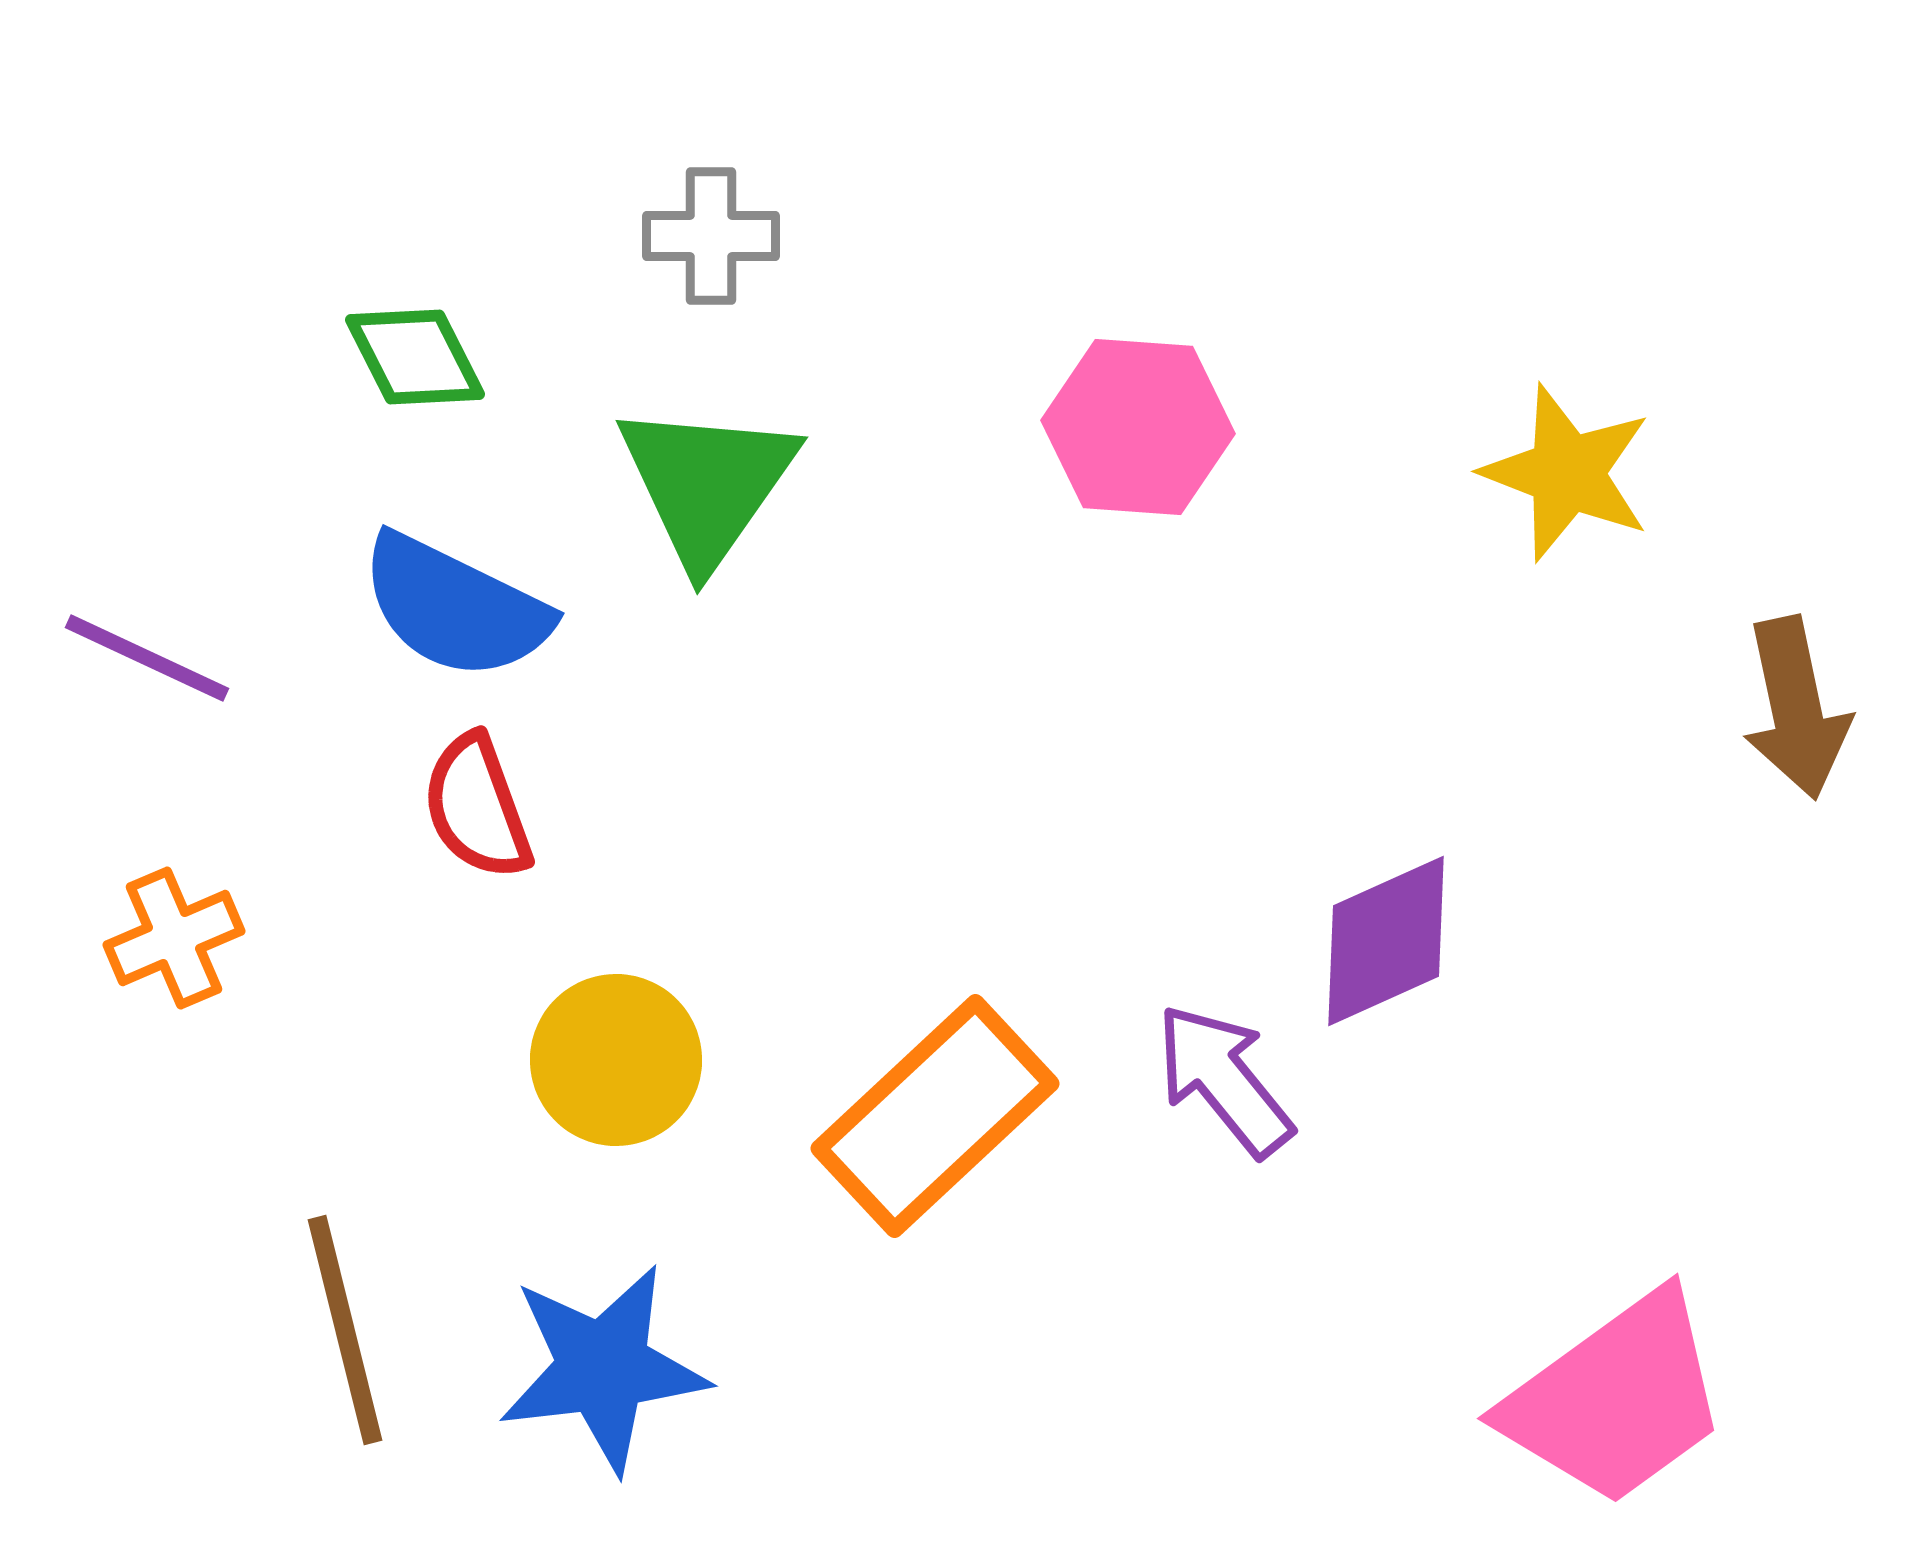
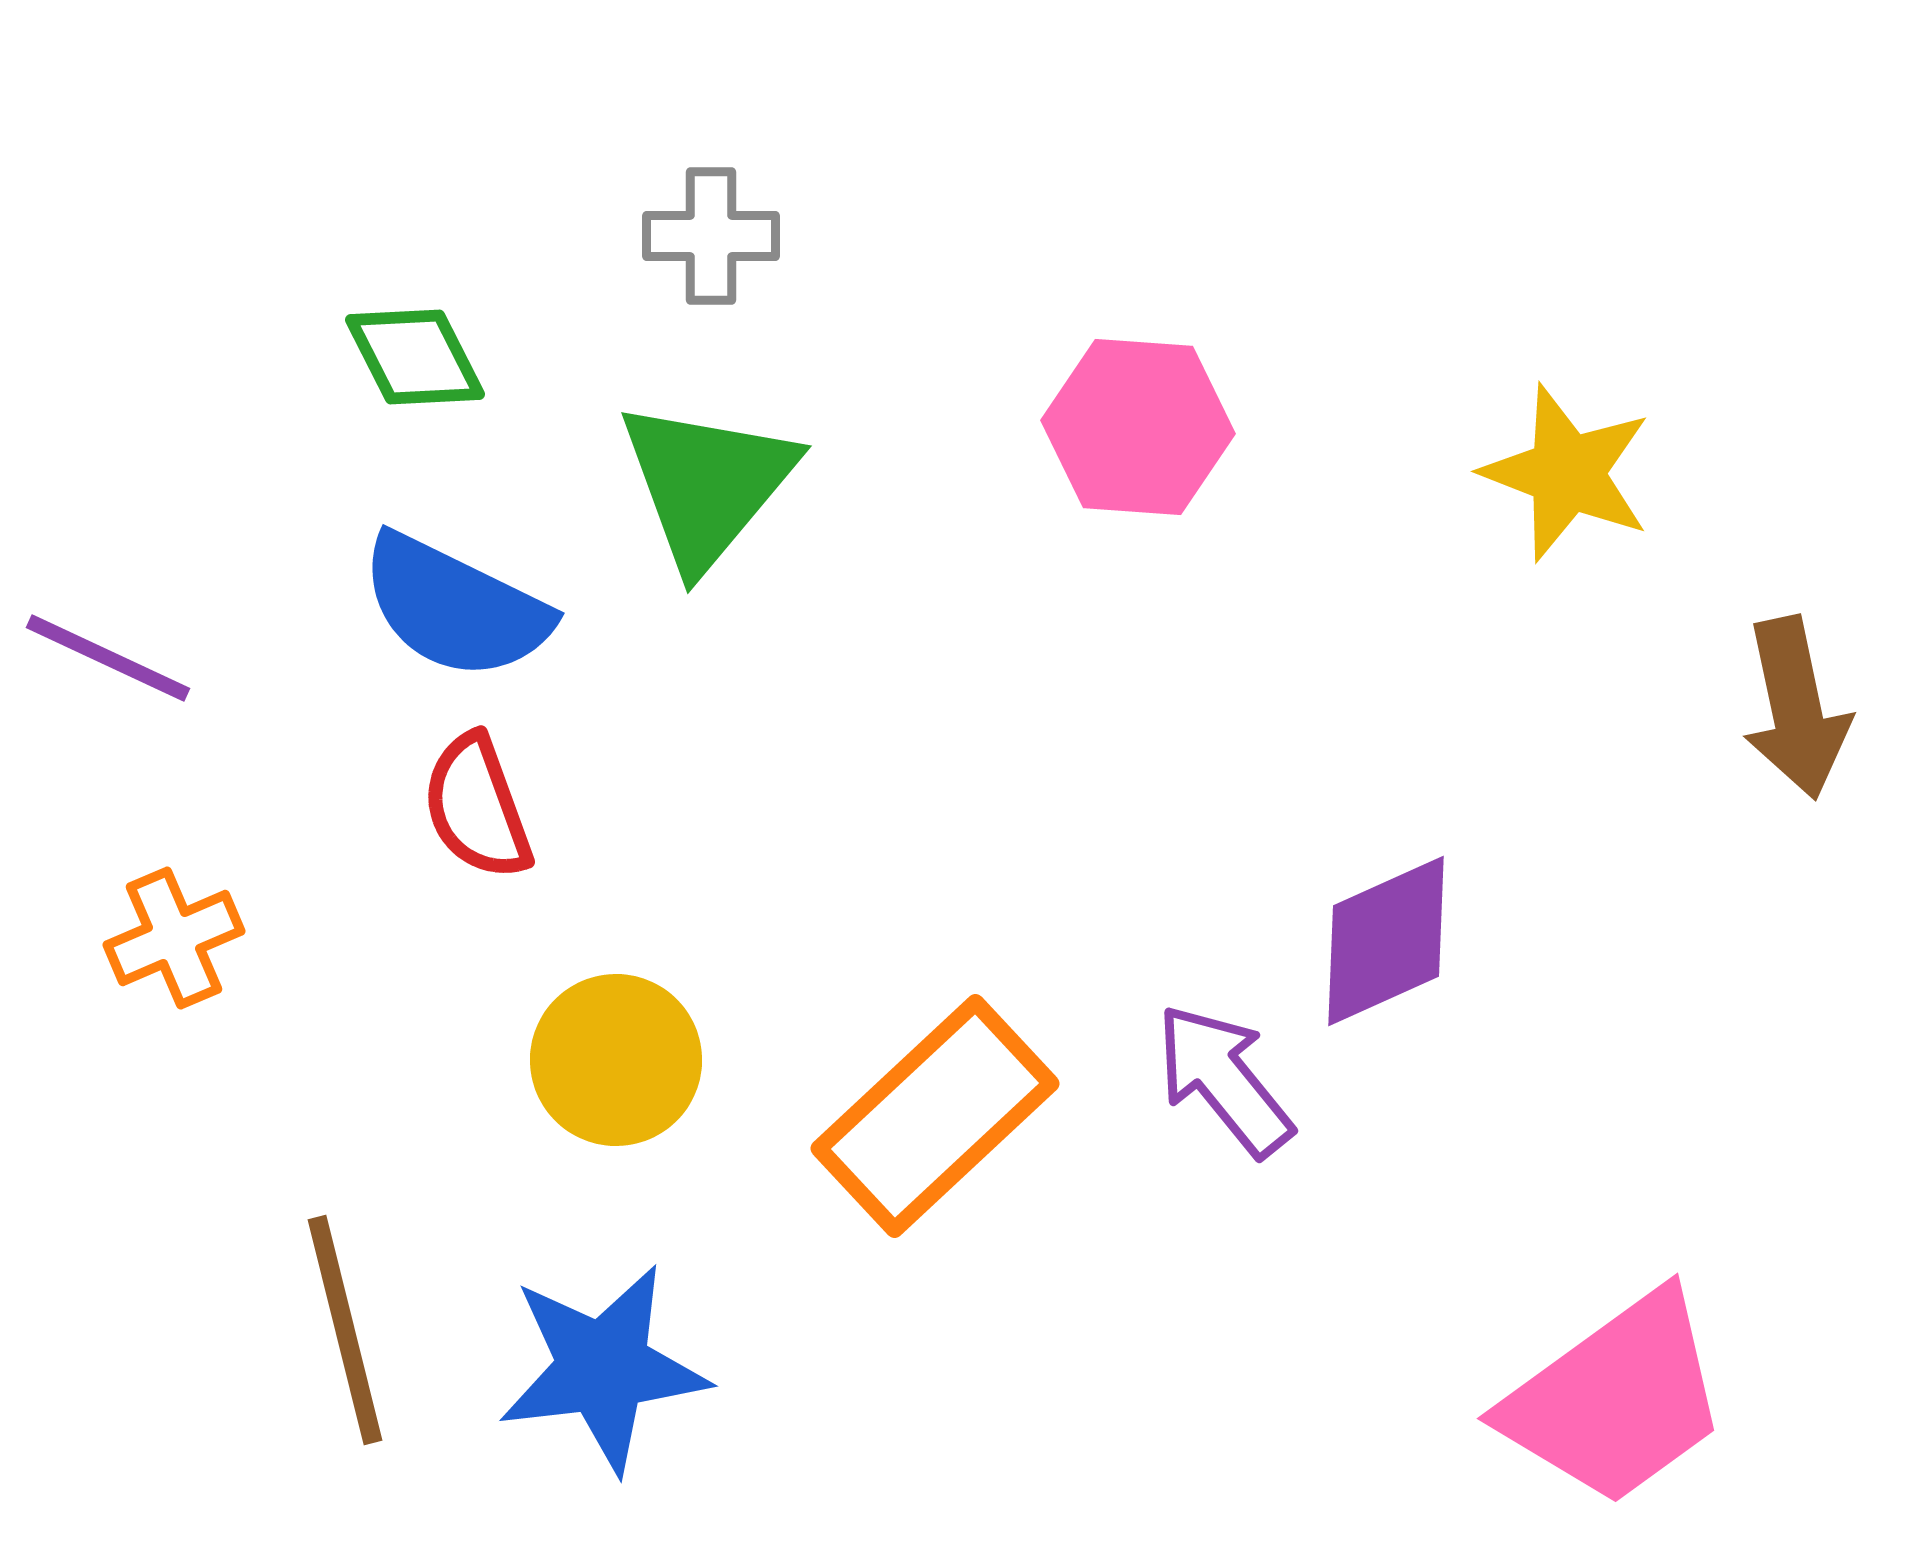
green triangle: rotated 5 degrees clockwise
purple line: moved 39 px left
